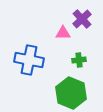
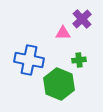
green hexagon: moved 12 px left, 9 px up
